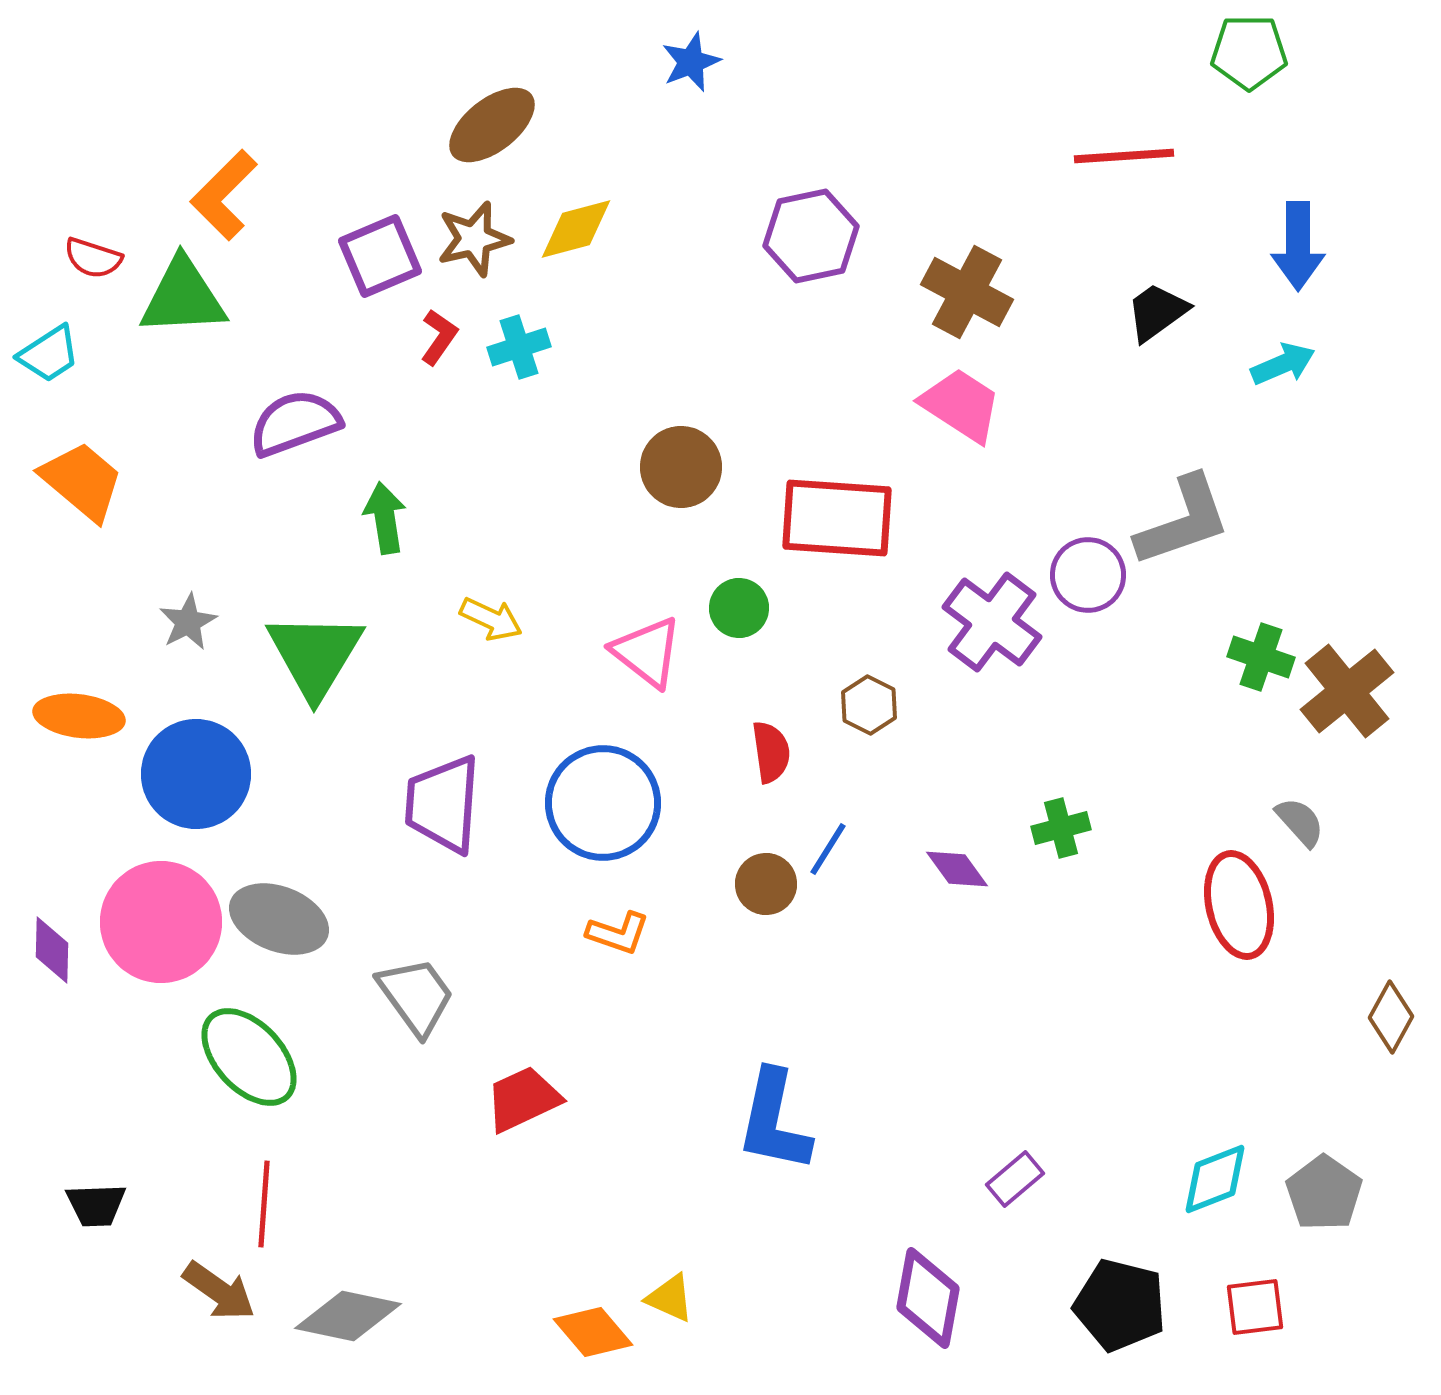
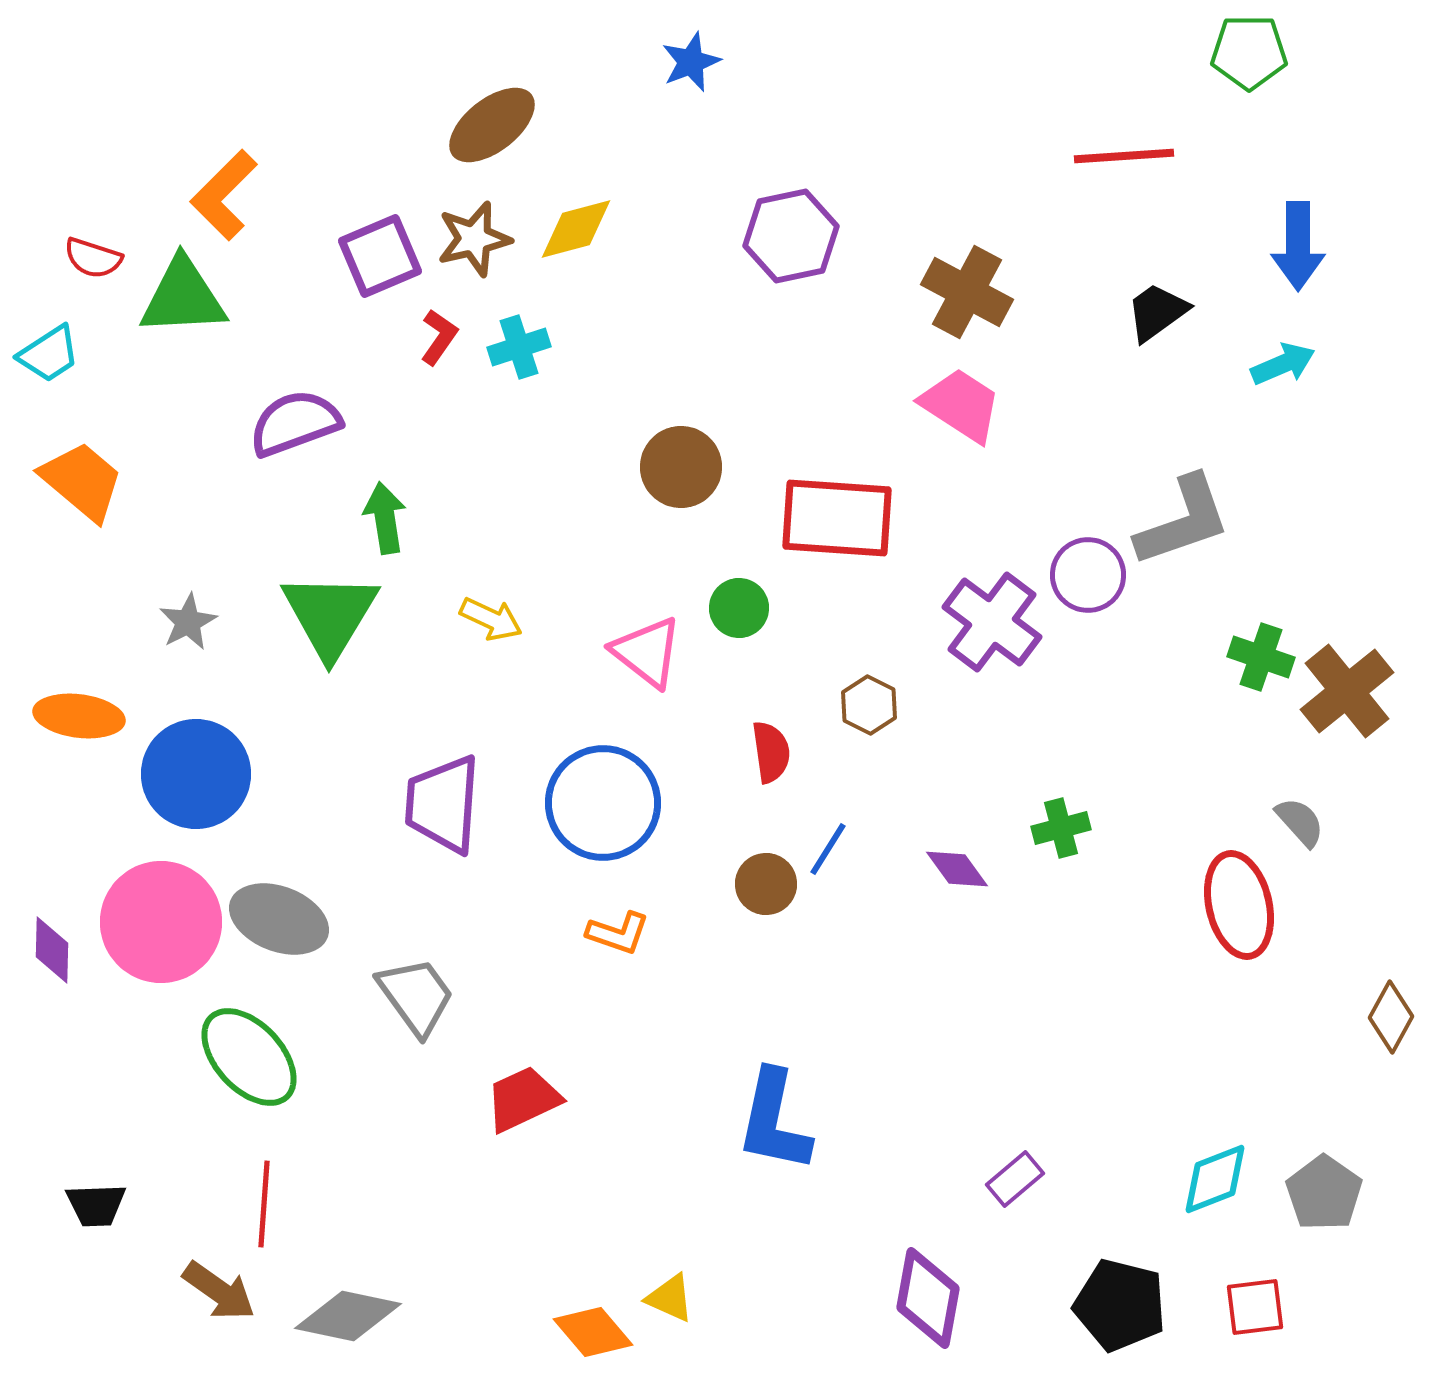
purple hexagon at (811, 236): moved 20 px left
green triangle at (315, 655): moved 15 px right, 40 px up
